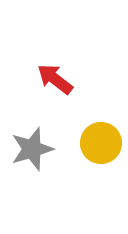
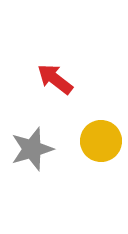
yellow circle: moved 2 px up
